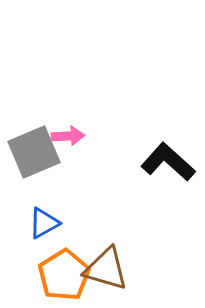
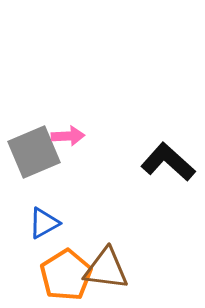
brown triangle: rotated 9 degrees counterclockwise
orange pentagon: moved 2 px right
